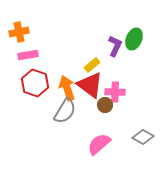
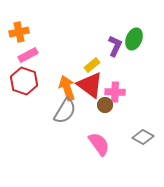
pink rectangle: rotated 18 degrees counterclockwise
red hexagon: moved 11 px left, 2 px up
pink semicircle: rotated 95 degrees clockwise
